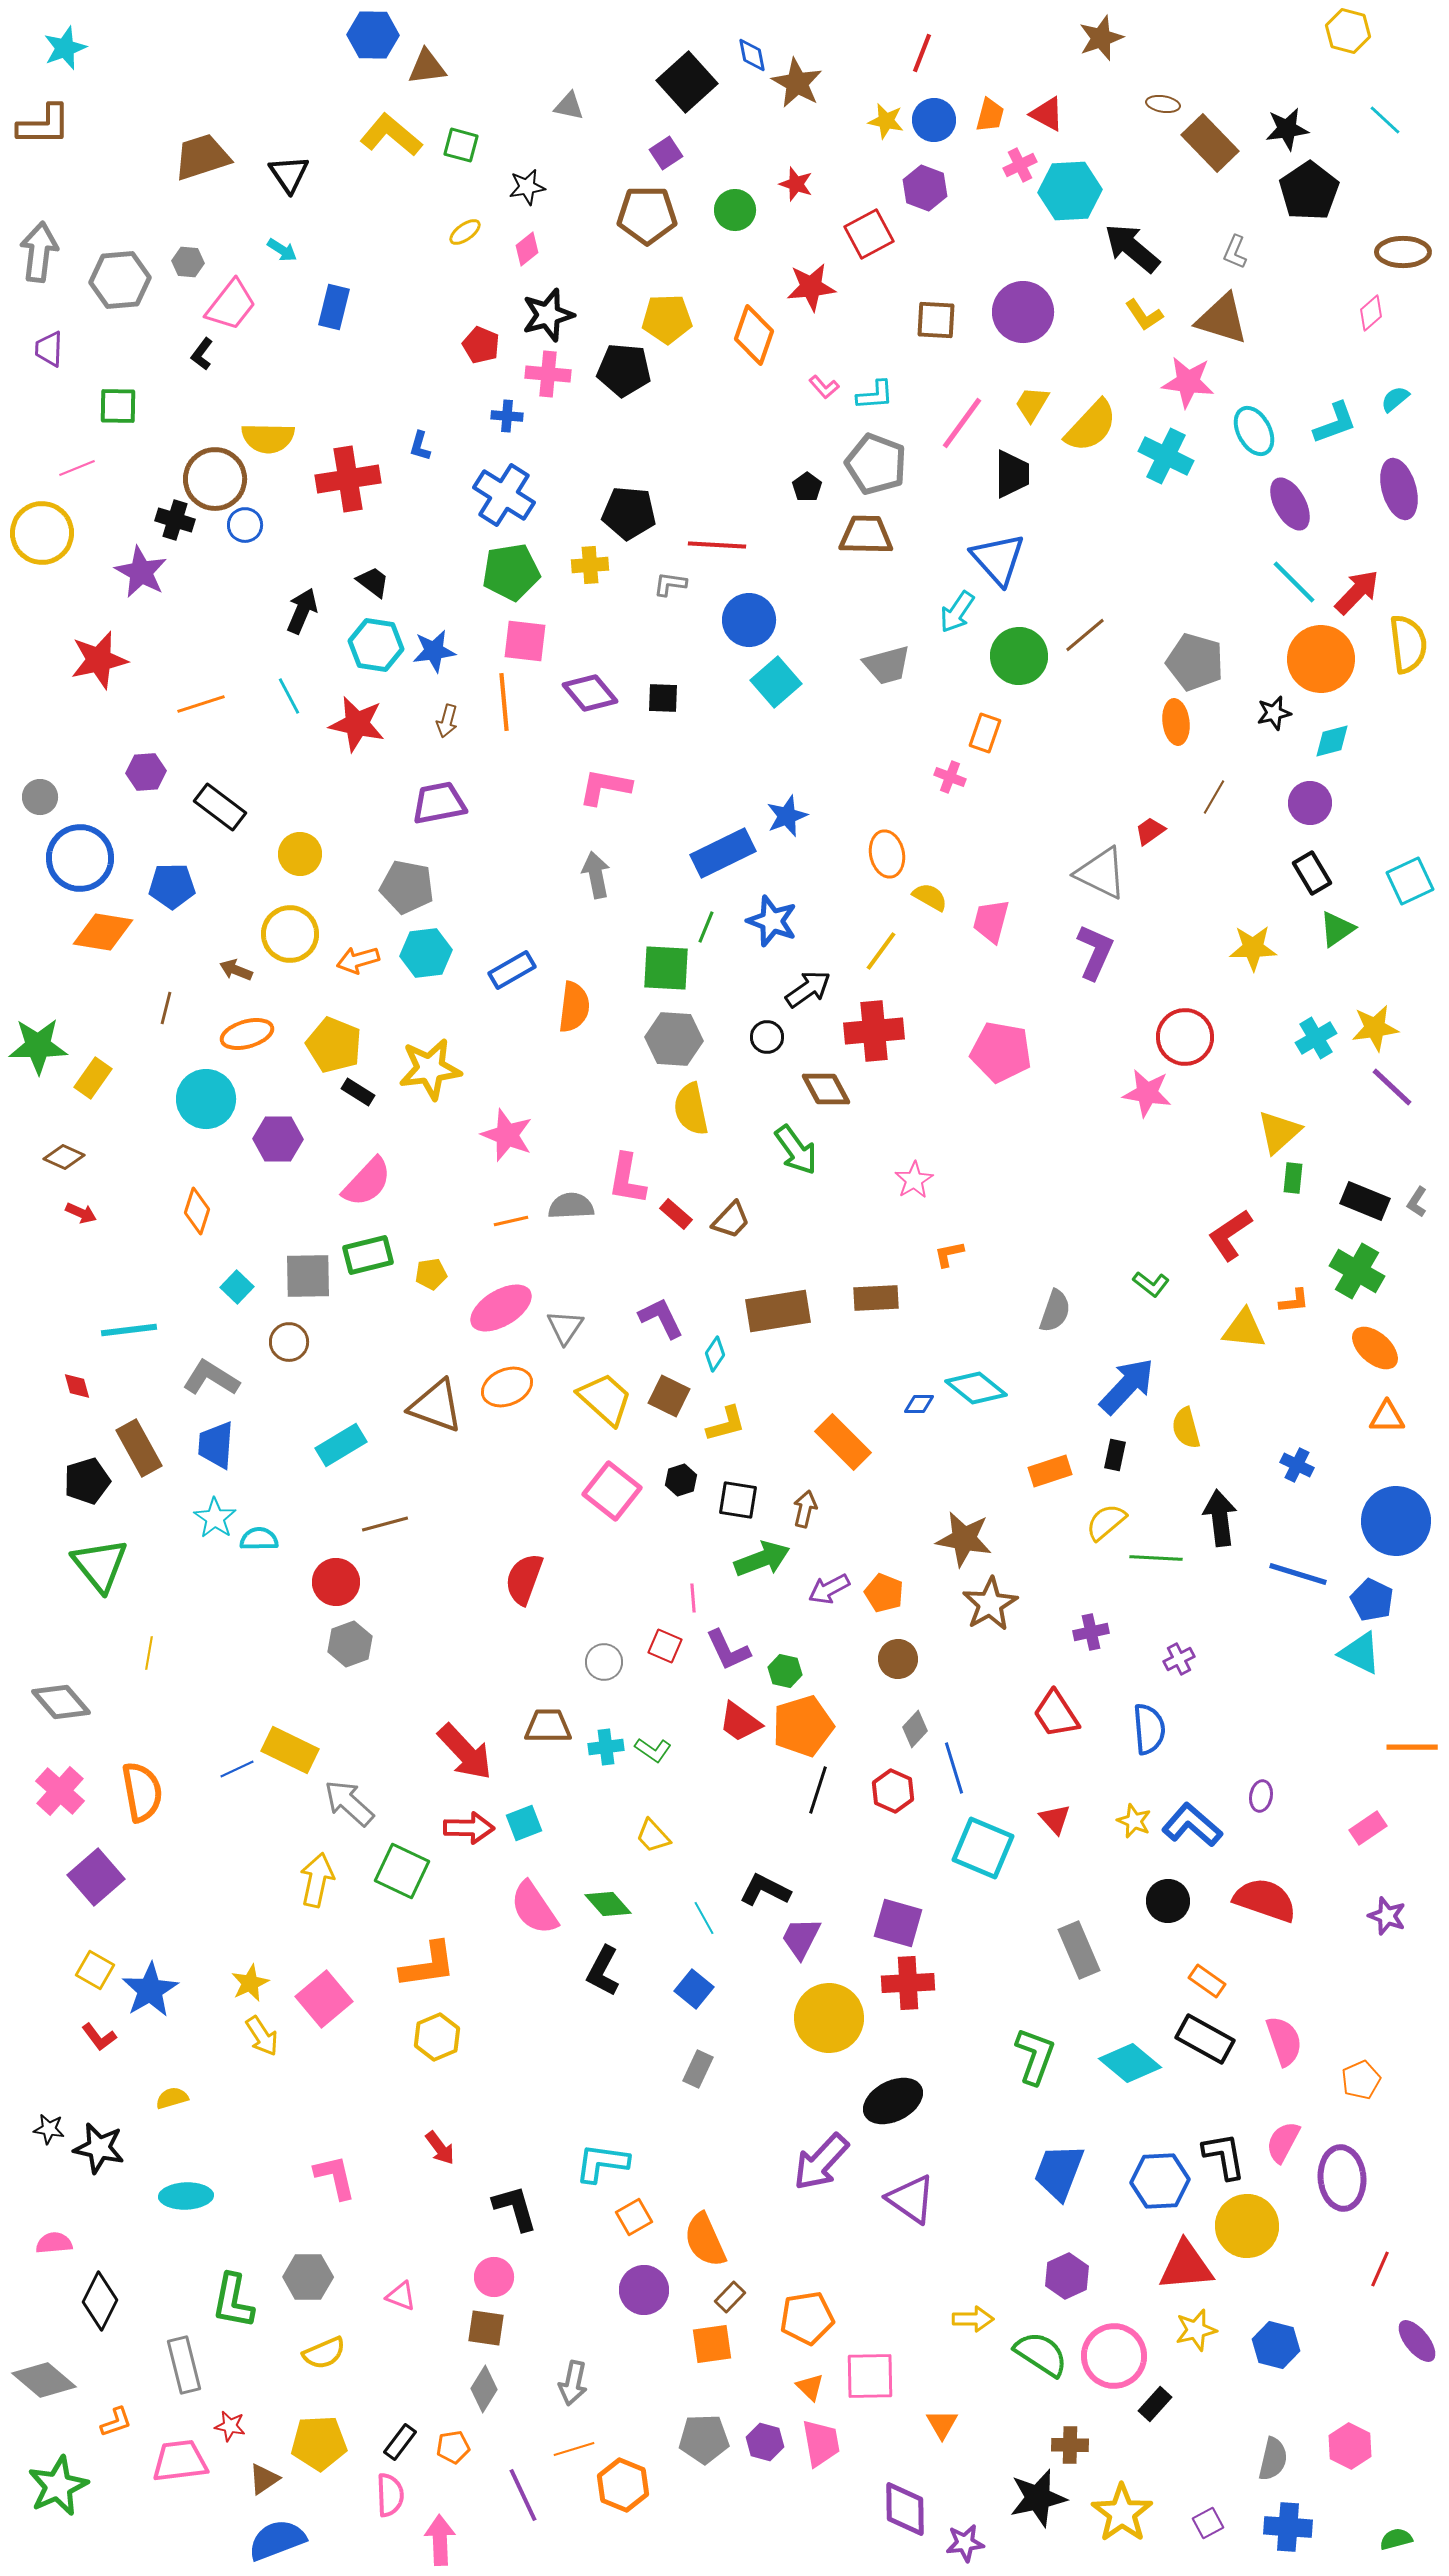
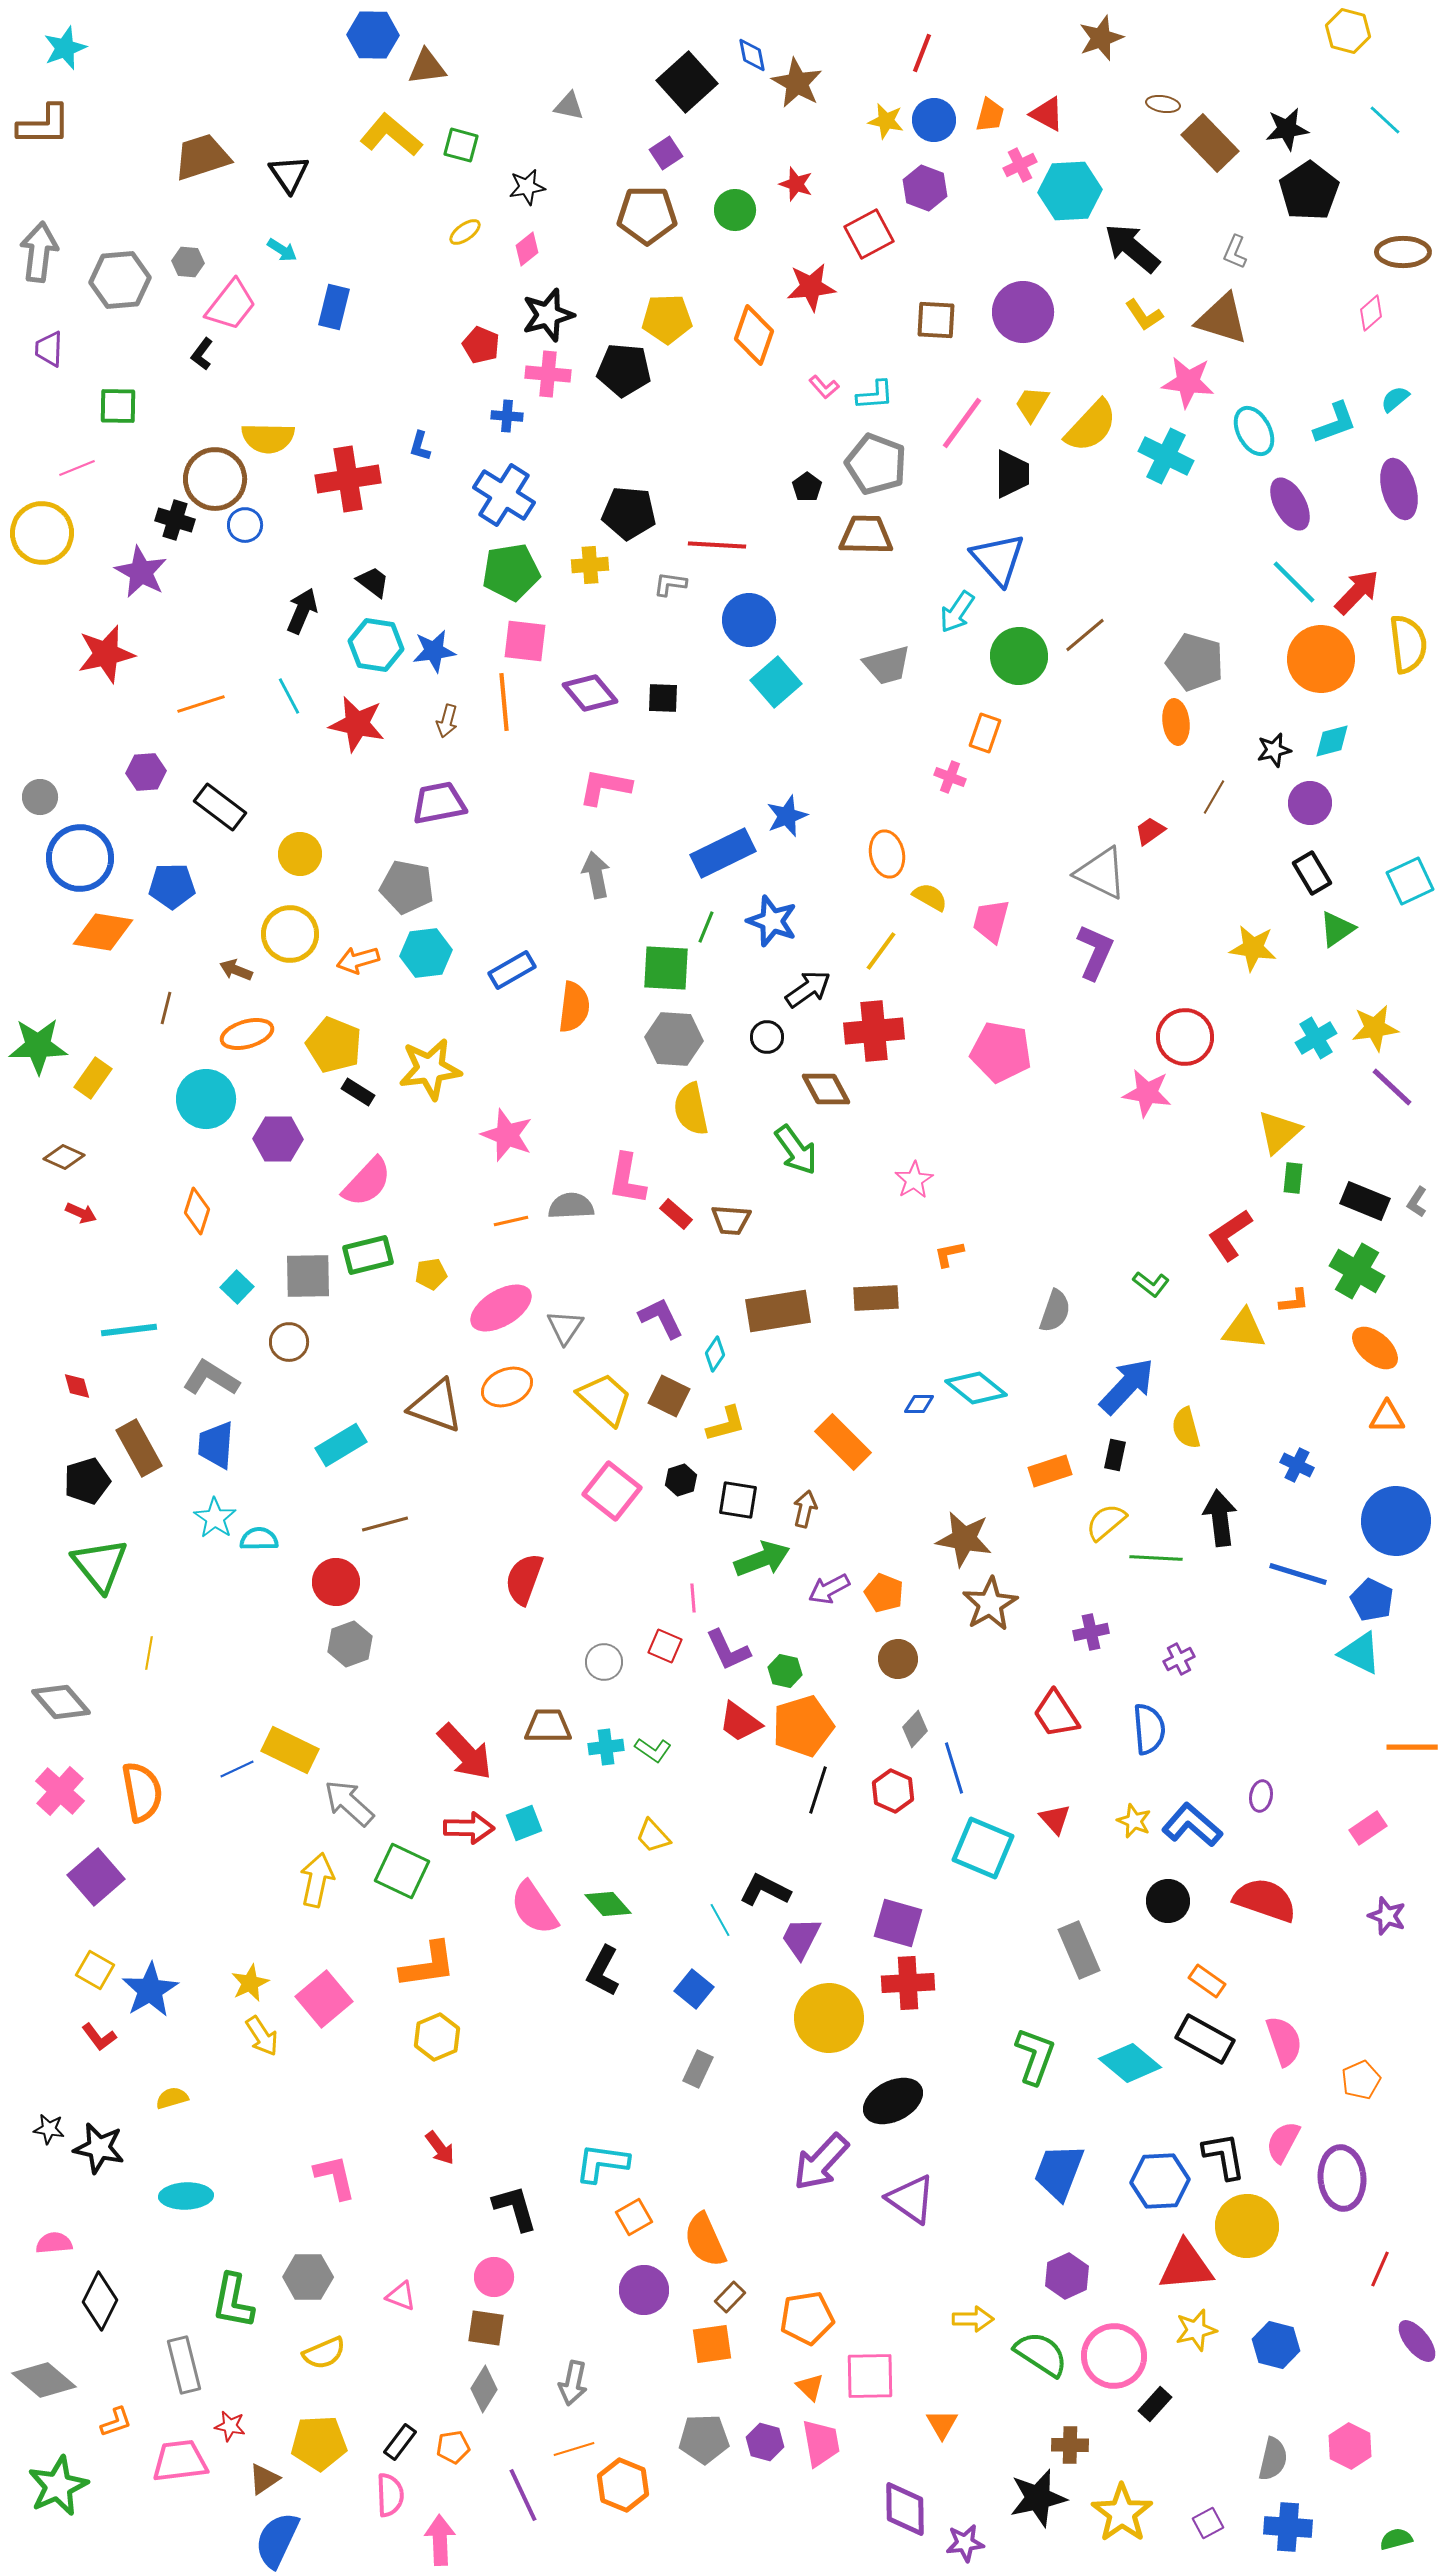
red star at (99, 660): moved 7 px right, 6 px up
black star at (1274, 713): moved 37 px down
yellow star at (1253, 948): rotated 9 degrees clockwise
brown trapezoid at (731, 1220): rotated 51 degrees clockwise
cyan line at (704, 1918): moved 16 px right, 2 px down
blue semicircle at (277, 2540): rotated 44 degrees counterclockwise
